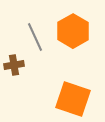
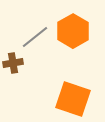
gray line: rotated 76 degrees clockwise
brown cross: moved 1 px left, 2 px up
